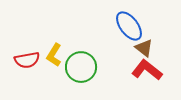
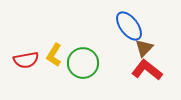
brown triangle: rotated 36 degrees clockwise
red semicircle: moved 1 px left
green circle: moved 2 px right, 4 px up
